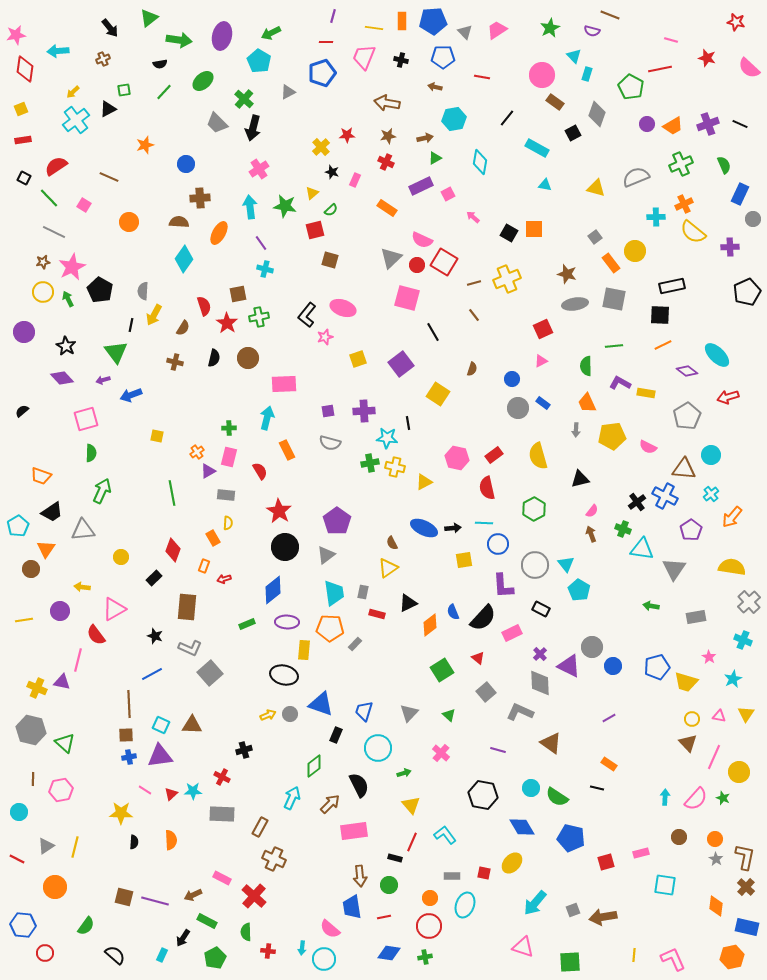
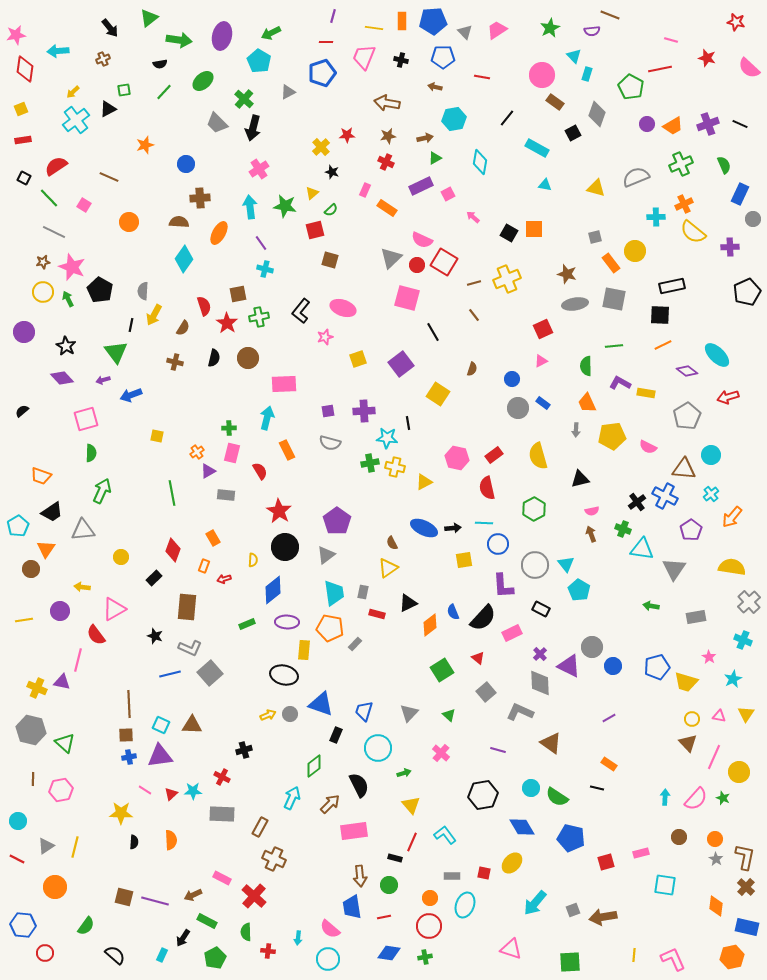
purple semicircle at (592, 31): rotated 21 degrees counterclockwise
pink rectangle at (355, 180): moved 10 px right, 10 px down
gray square at (595, 237): rotated 24 degrees clockwise
pink star at (72, 267): rotated 24 degrees counterclockwise
black L-shape at (307, 315): moved 6 px left, 4 px up
pink rectangle at (229, 457): moved 3 px right, 4 px up
pink semicircle at (592, 511): rotated 40 degrees clockwise
yellow semicircle at (228, 523): moved 25 px right, 37 px down
orange pentagon at (330, 628): rotated 8 degrees clockwise
blue line at (152, 674): moved 18 px right; rotated 15 degrees clockwise
black hexagon at (483, 795): rotated 20 degrees counterclockwise
cyan circle at (19, 812): moved 1 px left, 9 px down
pink triangle at (523, 947): moved 12 px left, 2 px down
cyan arrow at (302, 948): moved 4 px left, 10 px up
cyan circle at (324, 959): moved 4 px right
